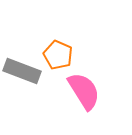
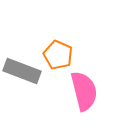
pink semicircle: rotated 18 degrees clockwise
